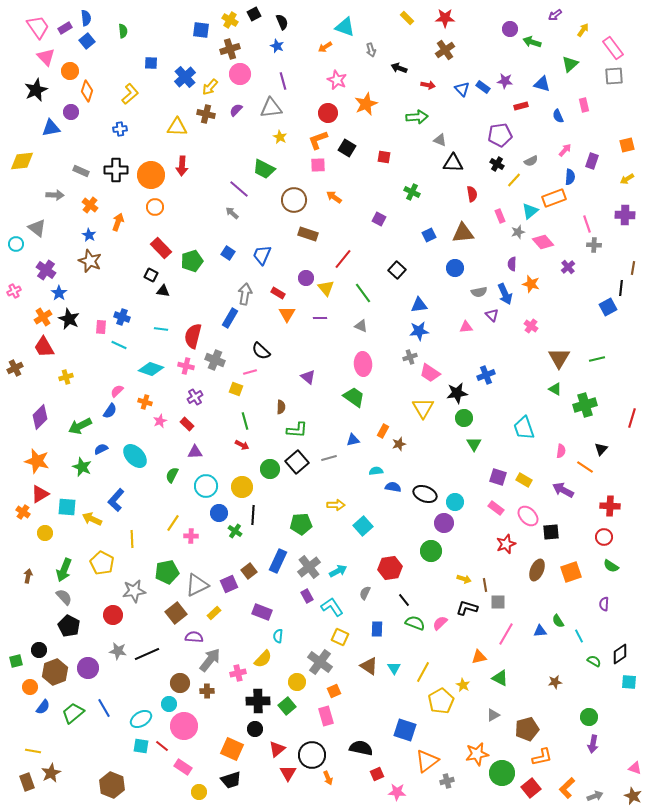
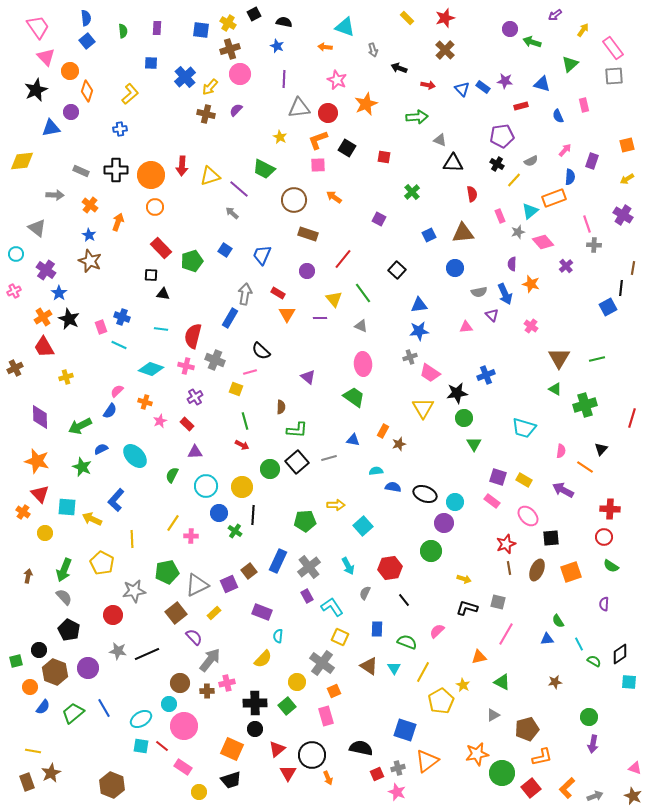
red star at (445, 18): rotated 18 degrees counterclockwise
yellow cross at (230, 20): moved 2 px left, 3 px down
black semicircle at (282, 22): moved 2 px right; rotated 56 degrees counterclockwise
purple rectangle at (65, 28): moved 92 px right; rotated 56 degrees counterclockwise
orange arrow at (325, 47): rotated 40 degrees clockwise
gray arrow at (371, 50): moved 2 px right
brown cross at (445, 50): rotated 12 degrees counterclockwise
purple line at (283, 81): moved 1 px right, 2 px up; rotated 18 degrees clockwise
gray triangle at (271, 108): moved 28 px right
yellow triangle at (177, 127): moved 33 px right, 49 px down; rotated 20 degrees counterclockwise
purple pentagon at (500, 135): moved 2 px right, 1 px down
green cross at (412, 192): rotated 21 degrees clockwise
purple cross at (625, 215): moved 2 px left; rotated 30 degrees clockwise
cyan circle at (16, 244): moved 10 px down
blue square at (228, 253): moved 3 px left, 3 px up
purple cross at (568, 267): moved 2 px left, 1 px up
black square at (151, 275): rotated 24 degrees counterclockwise
purple circle at (306, 278): moved 1 px right, 7 px up
yellow triangle at (326, 288): moved 8 px right, 11 px down
black triangle at (163, 291): moved 3 px down
pink rectangle at (101, 327): rotated 24 degrees counterclockwise
purple diamond at (40, 417): rotated 45 degrees counterclockwise
cyan trapezoid at (524, 428): rotated 55 degrees counterclockwise
blue triangle at (353, 440): rotated 24 degrees clockwise
red triangle at (40, 494): rotated 42 degrees counterclockwise
red cross at (610, 506): moved 3 px down
pink rectangle at (496, 508): moved 4 px left, 7 px up
green pentagon at (301, 524): moved 4 px right, 3 px up
black square at (551, 532): moved 6 px down
cyan arrow at (338, 571): moved 10 px right, 5 px up; rotated 90 degrees clockwise
brown line at (485, 585): moved 24 px right, 17 px up
gray square at (498, 602): rotated 14 degrees clockwise
green semicircle at (415, 623): moved 8 px left, 19 px down
pink semicircle at (440, 623): moved 3 px left, 8 px down
black pentagon at (69, 626): moved 4 px down
blue triangle at (540, 631): moved 7 px right, 8 px down
cyan line at (579, 636): moved 8 px down
purple semicircle at (194, 637): rotated 42 degrees clockwise
gray cross at (320, 662): moved 2 px right, 1 px down
brown hexagon at (55, 672): rotated 20 degrees counterclockwise
pink cross at (238, 673): moved 11 px left, 10 px down
green triangle at (500, 678): moved 2 px right, 4 px down
black cross at (258, 701): moved 3 px left, 2 px down
gray cross at (447, 781): moved 49 px left, 13 px up
pink star at (397, 792): rotated 18 degrees clockwise
